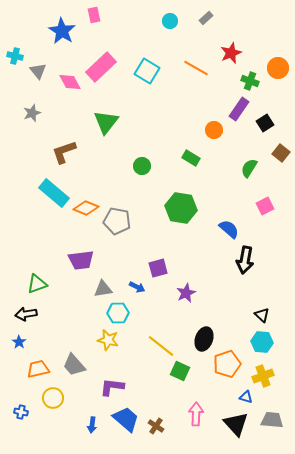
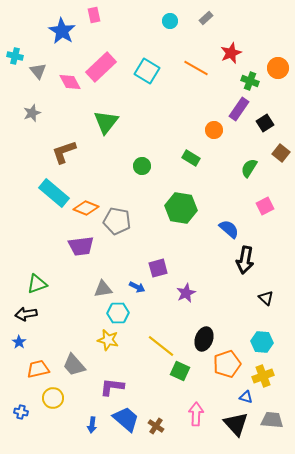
purple trapezoid at (81, 260): moved 14 px up
black triangle at (262, 315): moved 4 px right, 17 px up
